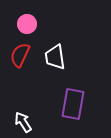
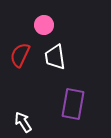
pink circle: moved 17 px right, 1 px down
